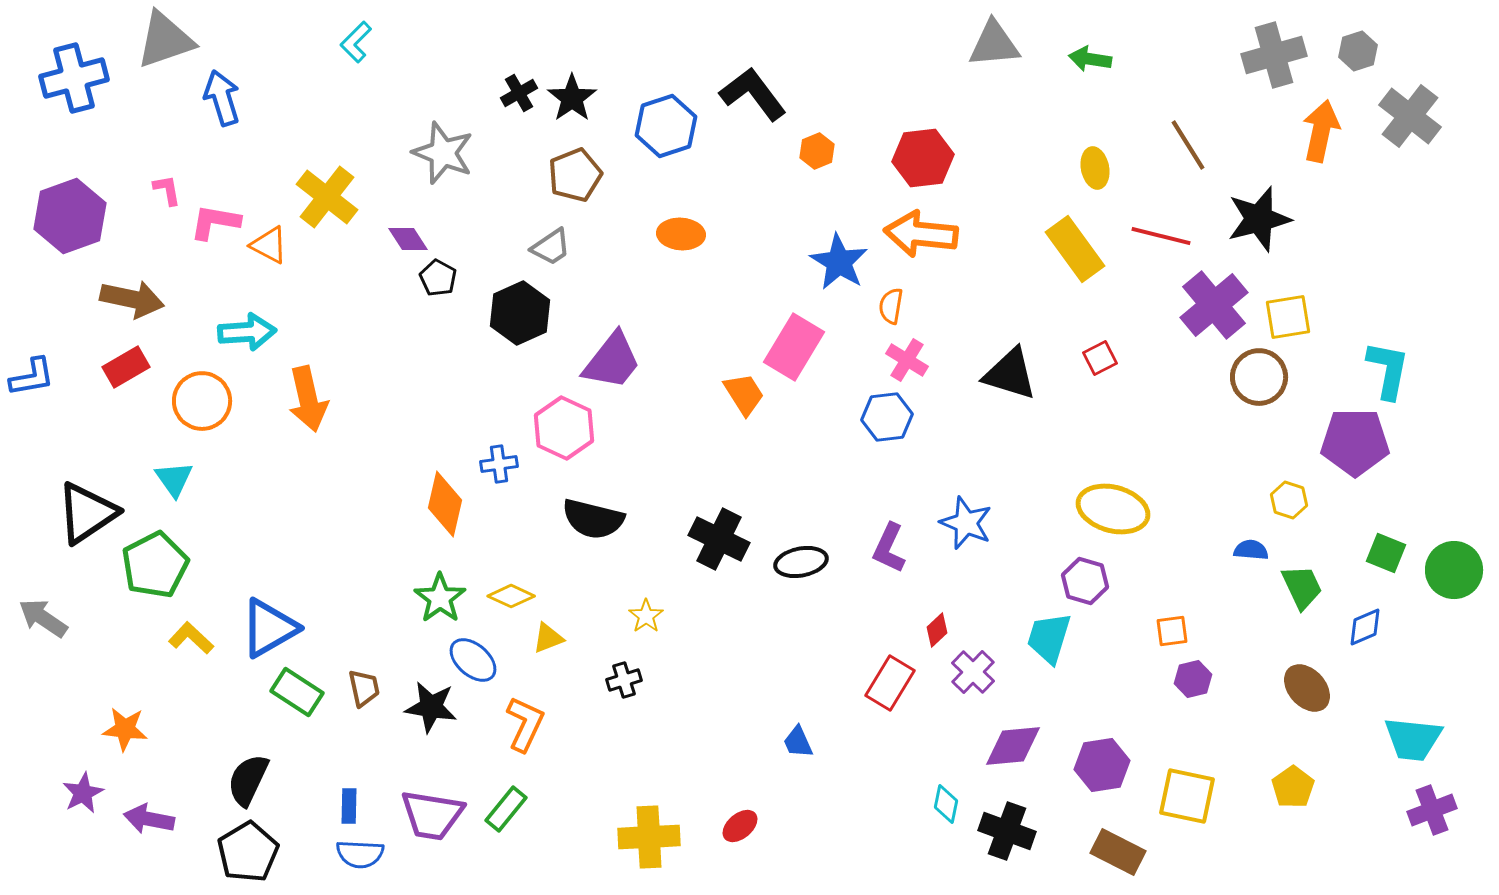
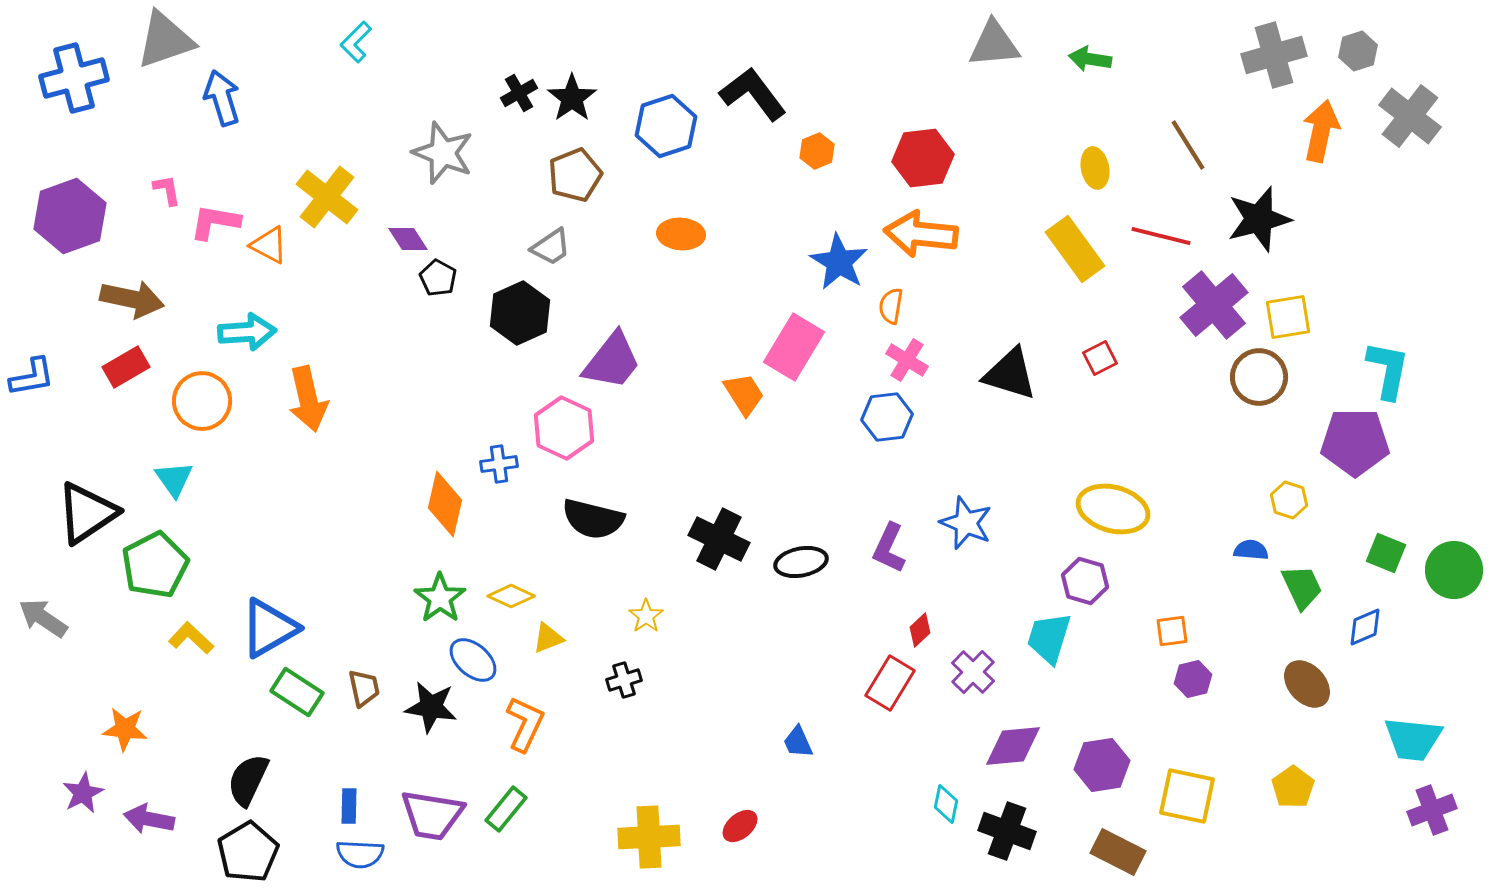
red diamond at (937, 630): moved 17 px left
brown ellipse at (1307, 688): moved 4 px up
